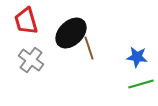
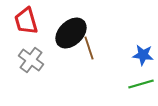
blue star: moved 6 px right, 2 px up
